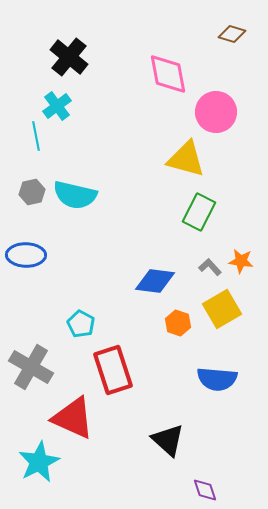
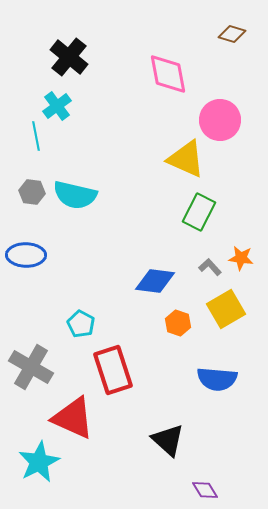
pink circle: moved 4 px right, 8 px down
yellow triangle: rotated 9 degrees clockwise
gray hexagon: rotated 20 degrees clockwise
orange star: moved 3 px up
yellow square: moved 4 px right
purple diamond: rotated 12 degrees counterclockwise
